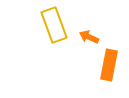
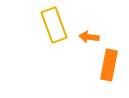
orange arrow: rotated 18 degrees counterclockwise
